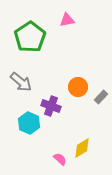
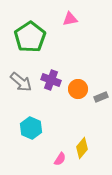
pink triangle: moved 3 px right, 1 px up
orange circle: moved 2 px down
gray rectangle: rotated 24 degrees clockwise
purple cross: moved 26 px up
cyan hexagon: moved 2 px right, 5 px down
yellow diamond: rotated 20 degrees counterclockwise
pink semicircle: rotated 80 degrees clockwise
